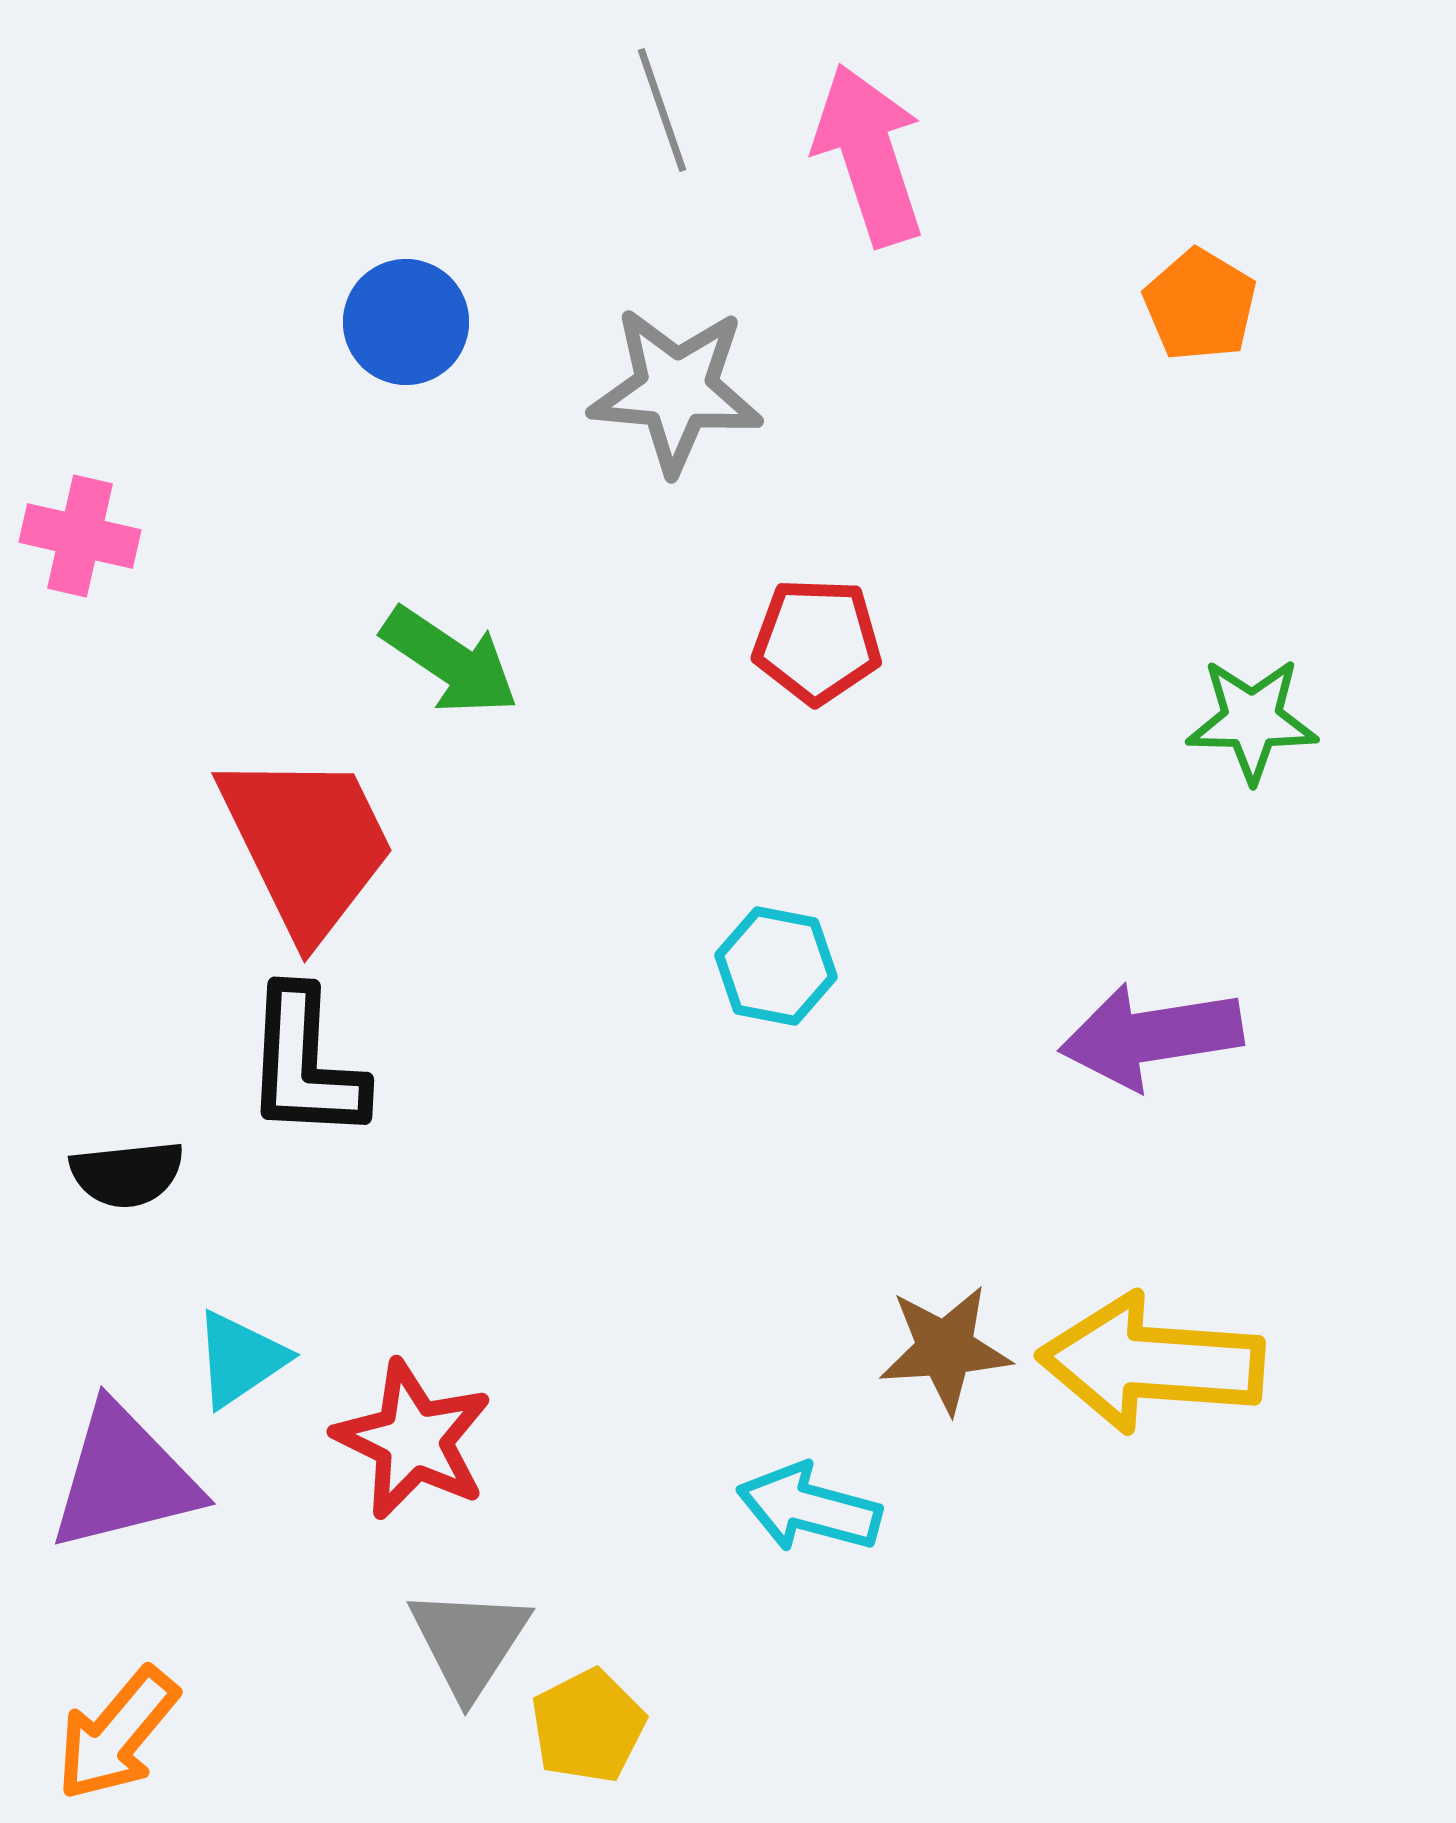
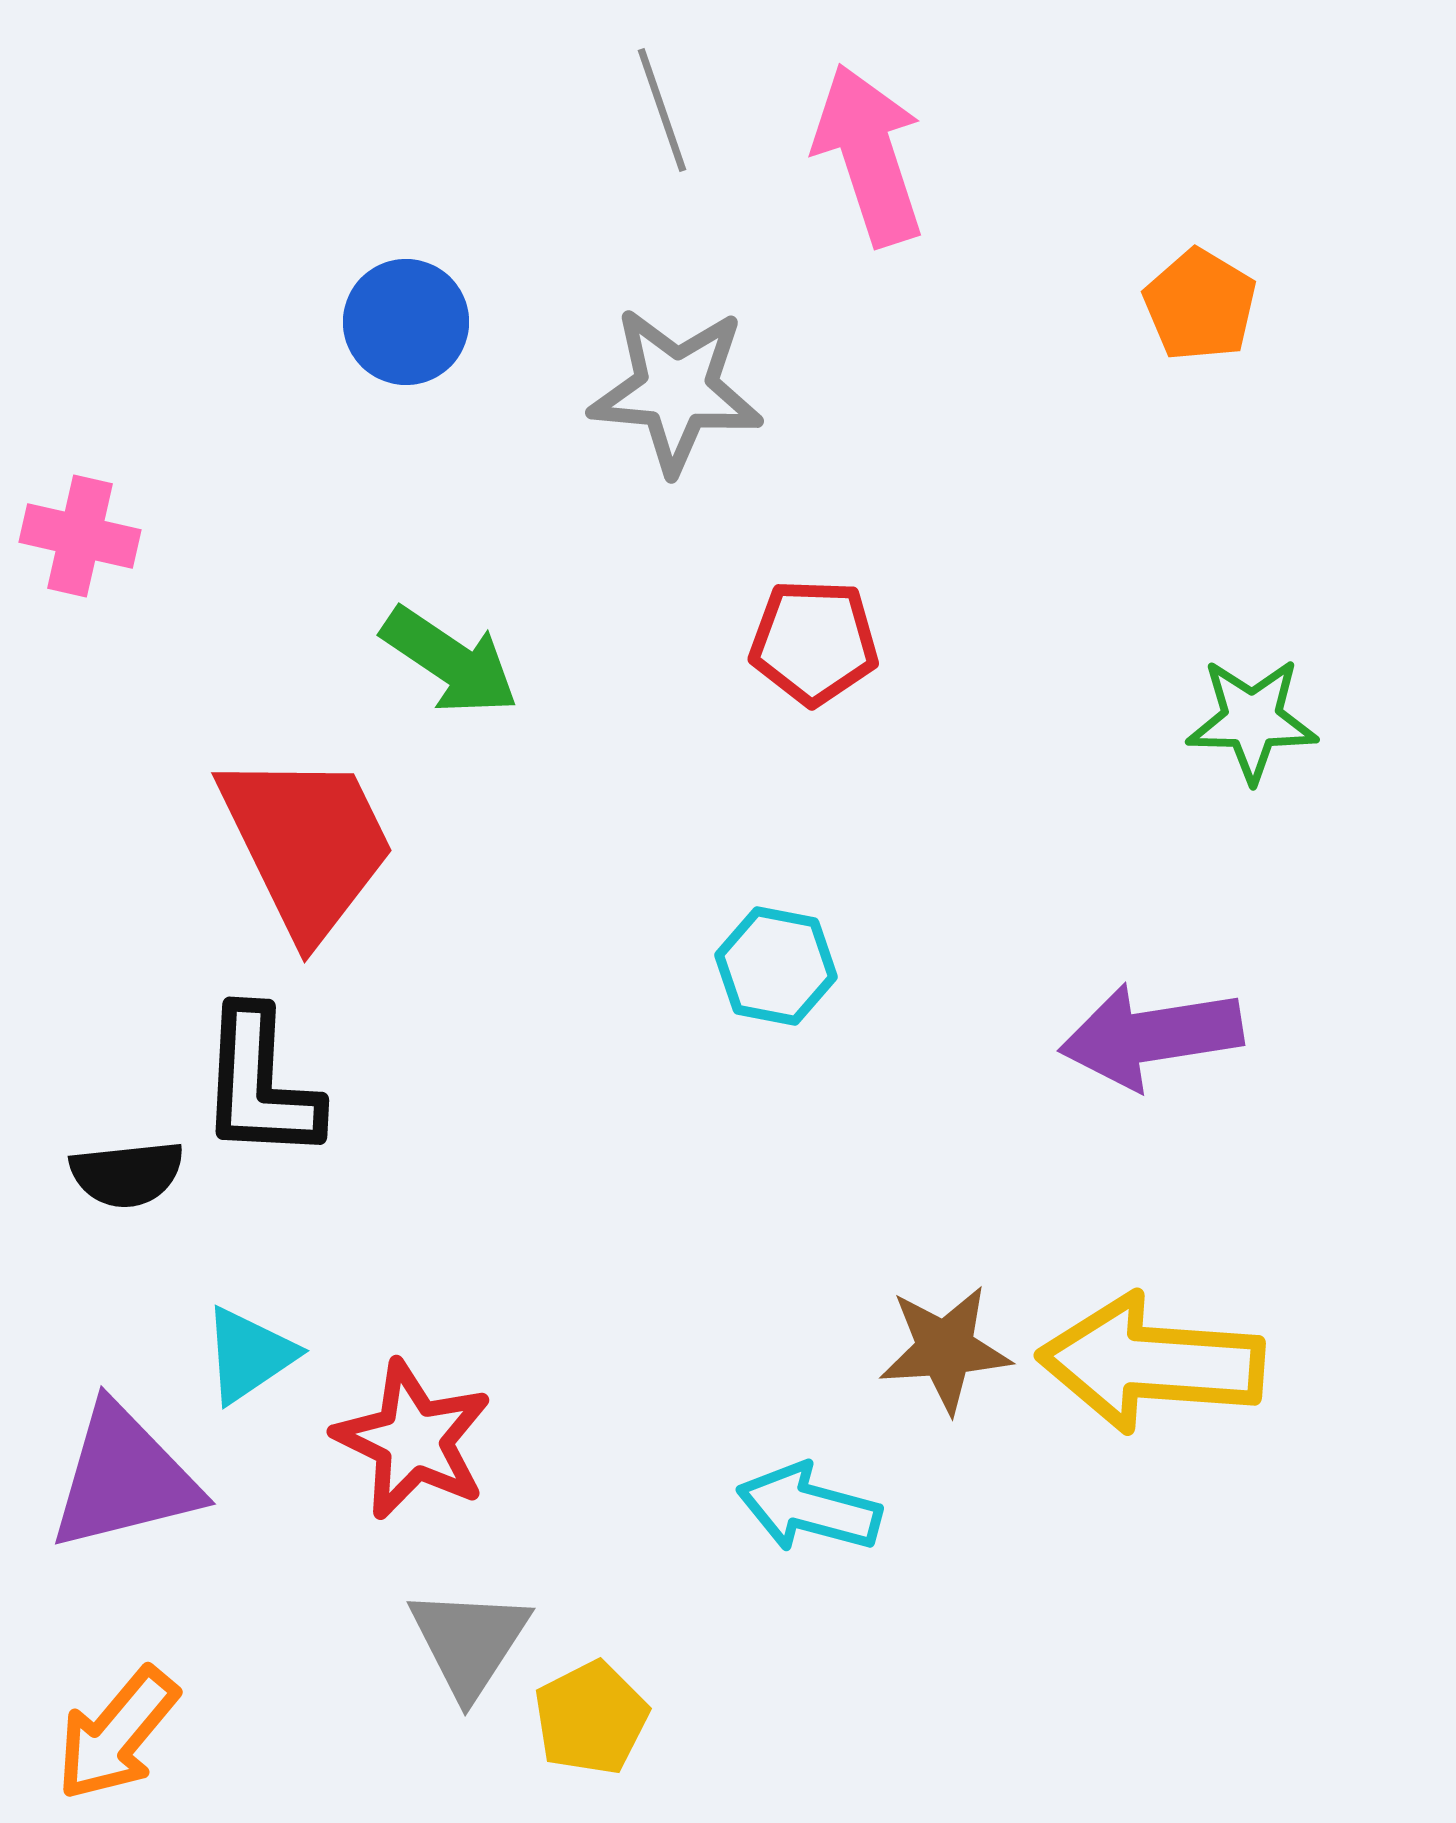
red pentagon: moved 3 px left, 1 px down
black L-shape: moved 45 px left, 20 px down
cyan triangle: moved 9 px right, 4 px up
yellow pentagon: moved 3 px right, 8 px up
